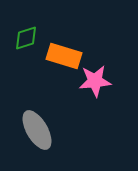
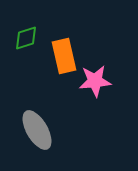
orange rectangle: rotated 60 degrees clockwise
